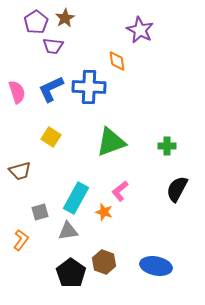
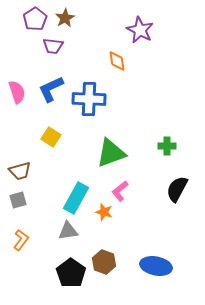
purple pentagon: moved 1 px left, 3 px up
blue cross: moved 12 px down
green triangle: moved 11 px down
gray square: moved 22 px left, 12 px up
